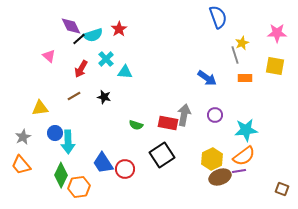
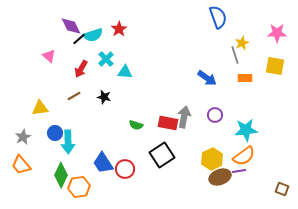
gray arrow: moved 2 px down
